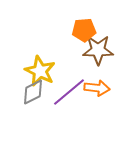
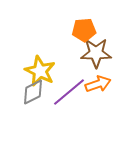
brown star: moved 2 px left, 3 px down
orange arrow: moved 1 px right, 4 px up; rotated 25 degrees counterclockwise
